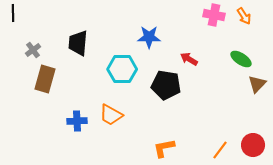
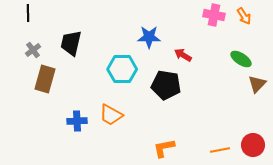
black line: moved 15 px right
black trapezoid: moved 7 px left; rotated 8 degrees clockwise
red arrow: moved 6 px left, 4 px up
orange line: rotated 42 degrees clockwise
